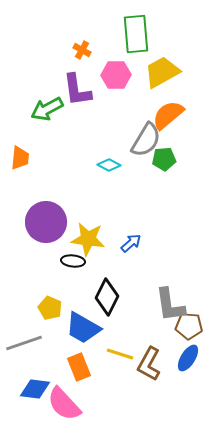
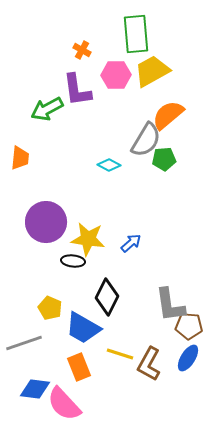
yellow trapezoid: moved 10 px left, 1 px up
